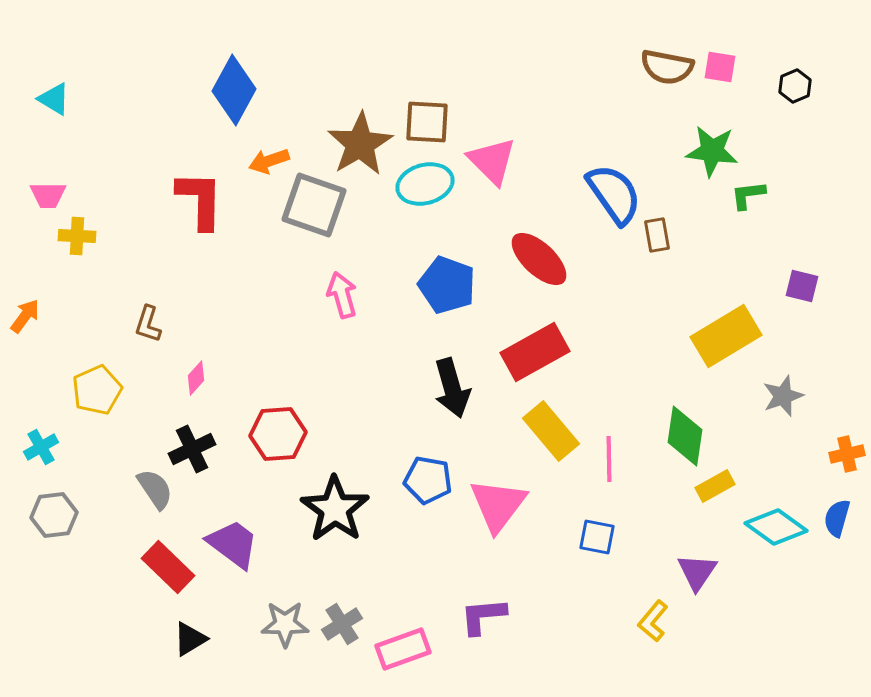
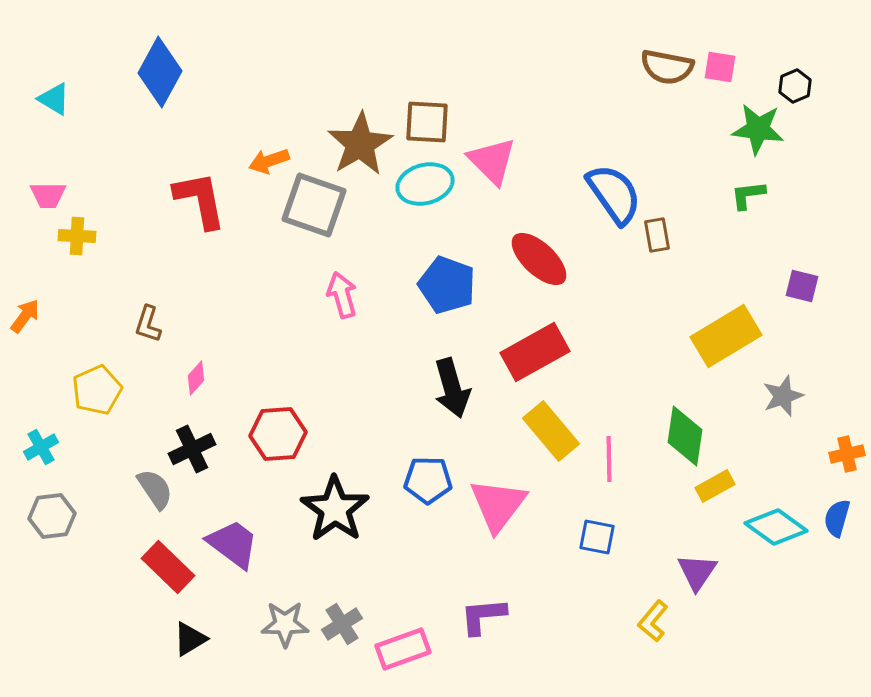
blue diamond at (234, 90): moved 74 px left, 18 px up
green star at (712, 151): moved 46 px right, 22 px up
red L-shape at (200, 200): rotated 12 degrees counterclockwise
blue pentagon at (428, 480): rotated 9 degrees counterclockwise
gray hexagon at (54, 515): moved 2 px left, 1 px down
